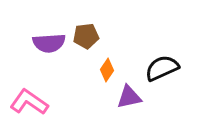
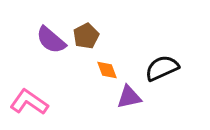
brown pentagon: rotated 20 degrees counterclockwise
purple semicircle: moved 2 px right, 3 px up; rotated 44 degrees clockwise
orange diamond: rotated 55 degrees counterclockwise
